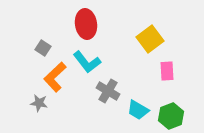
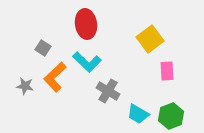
cyan L-shape: rotated 8 degrees counterclockwise
gray star: moved 14 px left, 17 px up
cyan trapezoid: moved 4 px down
